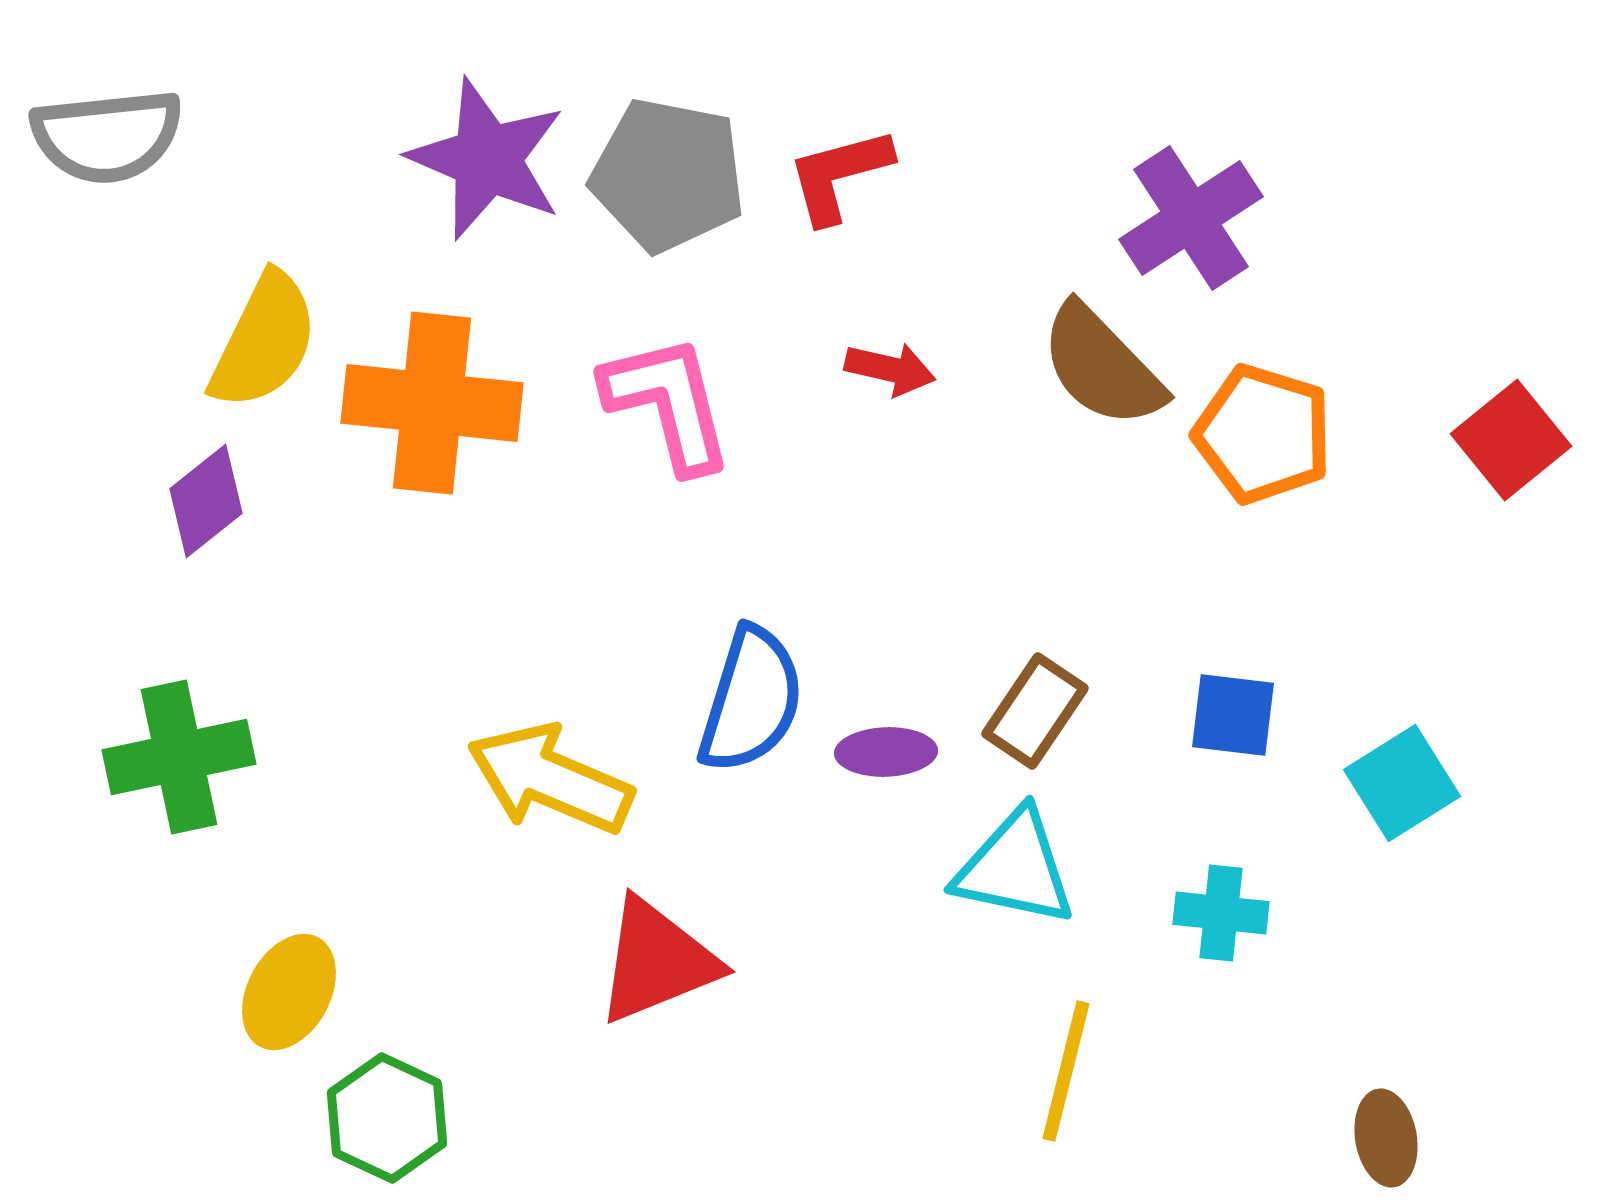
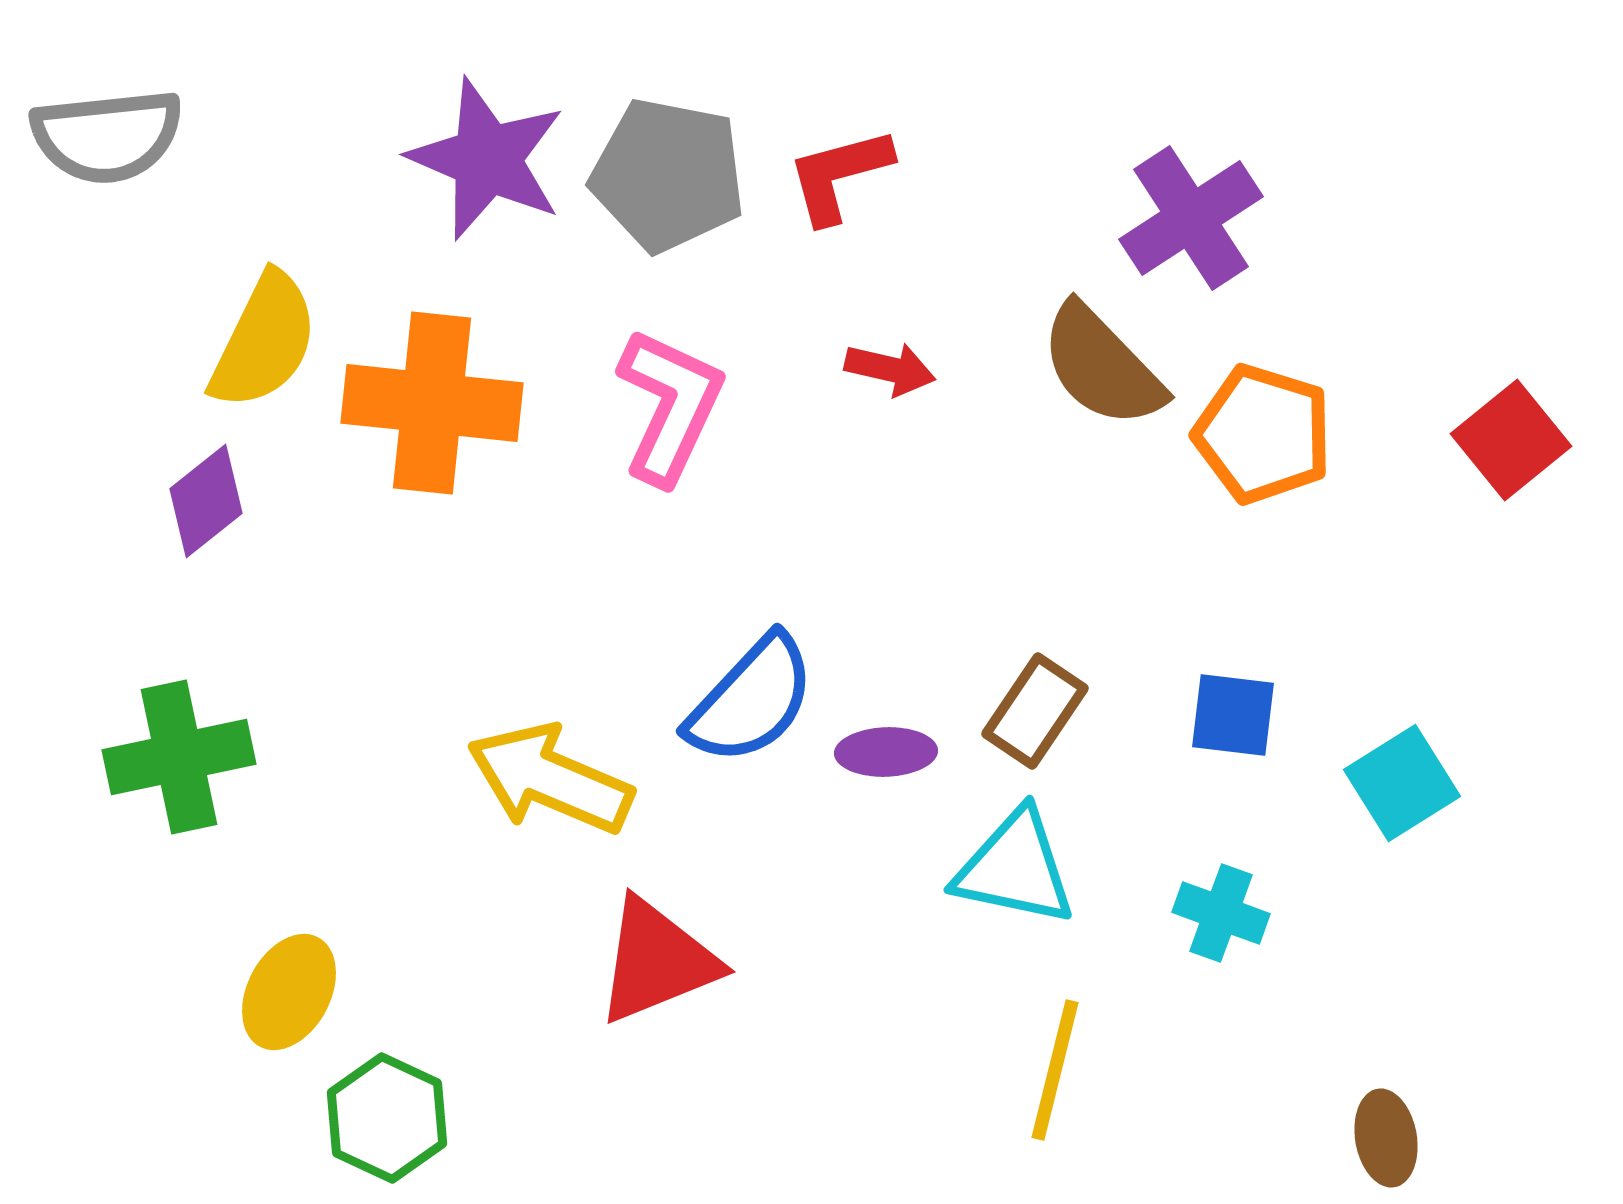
pink L-shape: moved 2 px right, 3 px down; rotated 39 degrees clockwise
blue semicircle: rotated 26 degrees clockwise
cyan cross: rotated 14 degrees clockwise
yellow line: moved 11 px left, 1 px up
